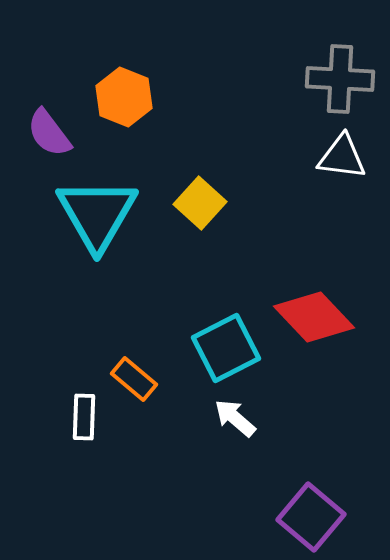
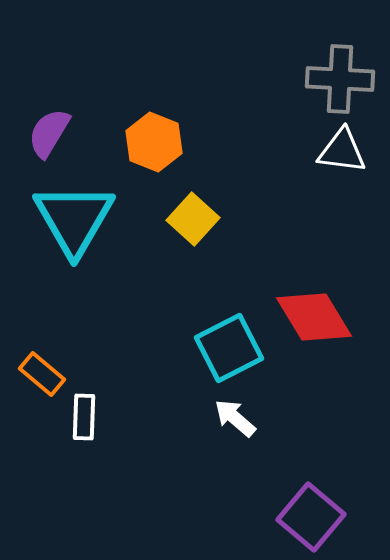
orange hexagon: moved 30 px right, 45 px down
purple semicircle: rotated 68 degrees clockwise
white triangle: moved 6 px up
yellow square: moved 7 px left, 16 px down
cyan triangle: moved 23 px left, 5 px down
red diamond: rotated 12 degrees clockwise
cyan square: moved 3 px right
orange rectangle: moved 92 px left, 5 px up
